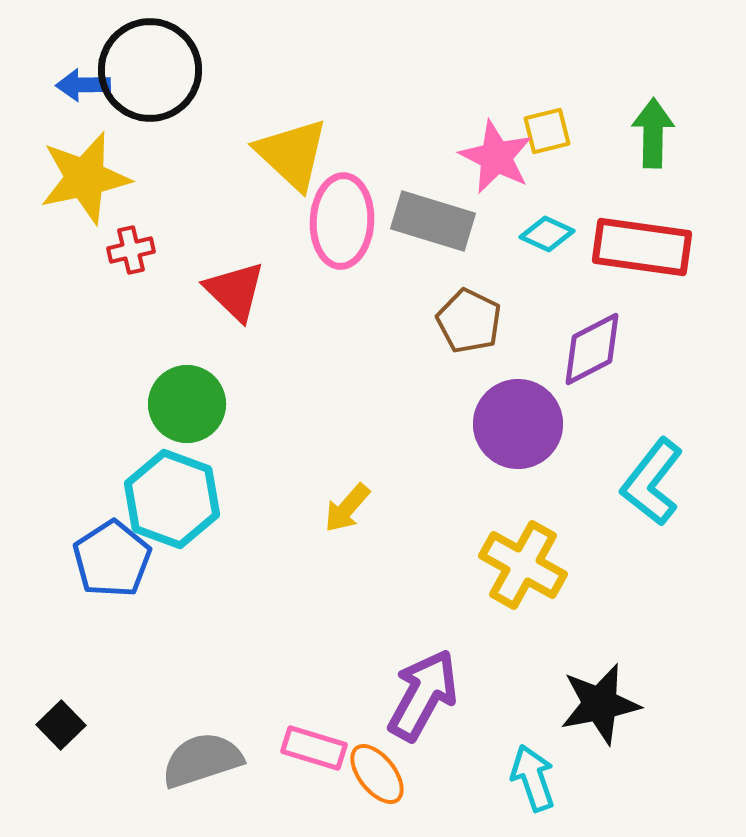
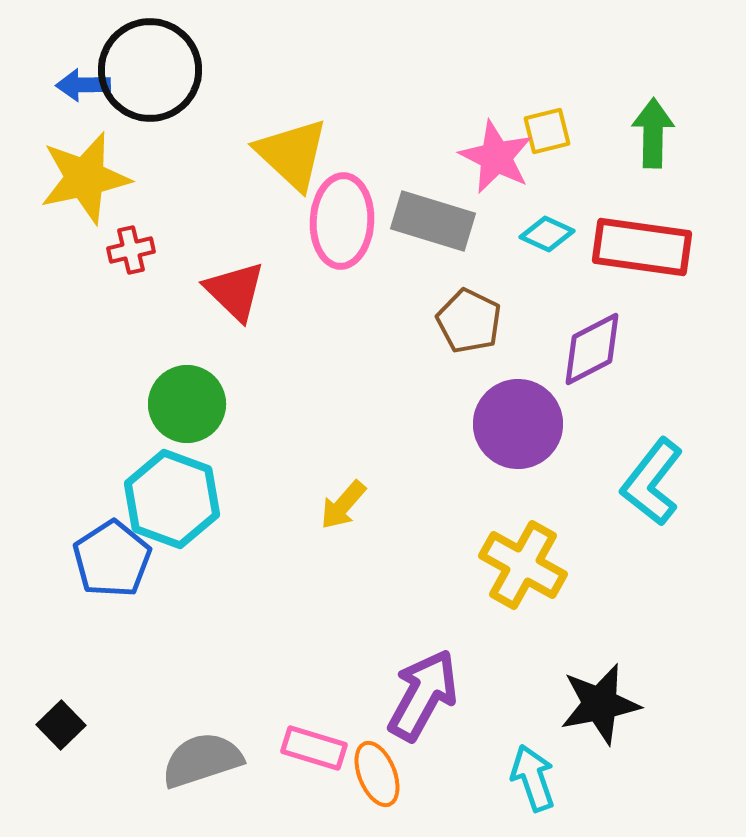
yellow arrow: moved 4 px left, 3 px up
orange ellipse: rotated 16 degrees clockwise
